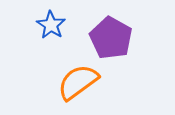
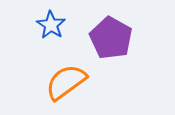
orange semicircle: moved 12 px left
